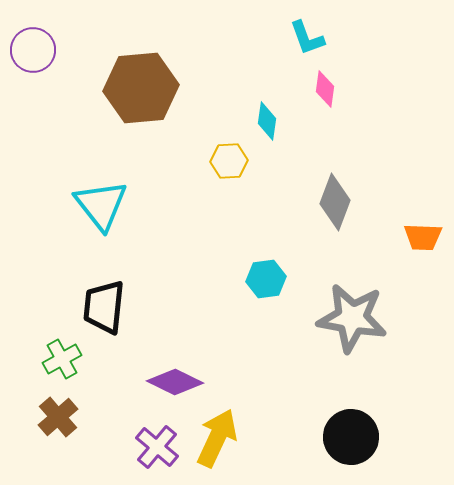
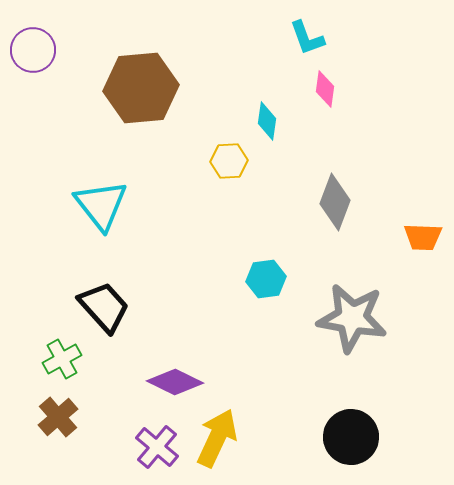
black trapezoid: rotated 132 degrees clockwise
